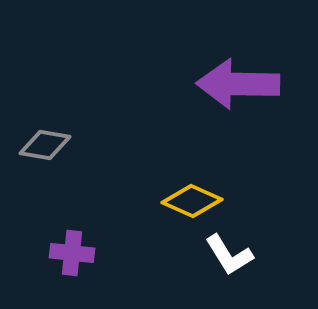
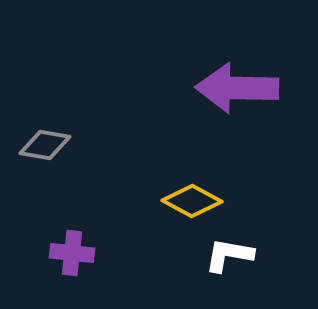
purple arrow: moved 1 px left, 4 px down
yellow diamond: rotated 4 degrees clockwise
white L-shape: rotated 132 degrees clockwise
